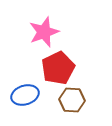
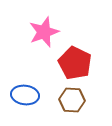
red pentagon: moved 17 px right, 5 px up; rotated 20 degrees counterclockwise
blue ellipse: rotated 24 degrees clockwise
